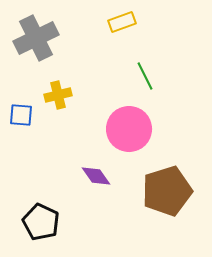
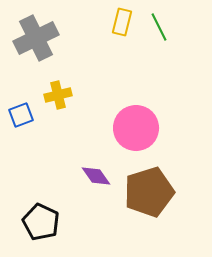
yellow rectangle: rotated 56 degrees counterclockwise
green line: moved 14 px right, 49 px up
blue square: rotated 25 degrees counterclockwise
pink circle: moved 7 px right, 1 px up
brown pentagon: moved 18 px left, 1 px down
